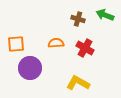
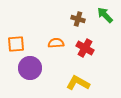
green arrow: rotated 24 degrees clockwise
